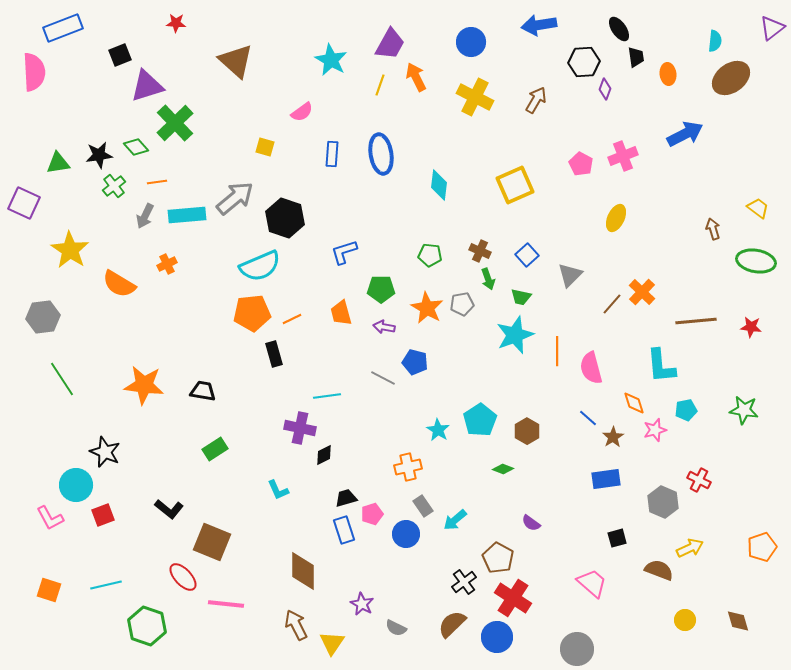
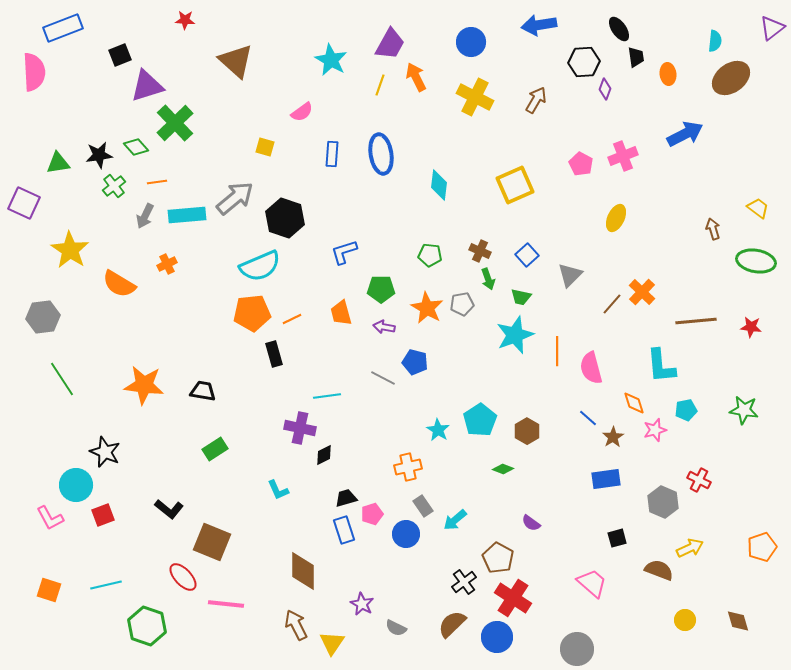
red star at (176, 23): moved 9 px right, 3 px up
